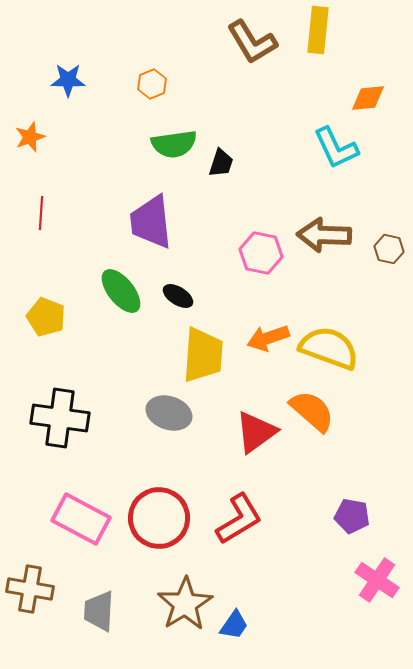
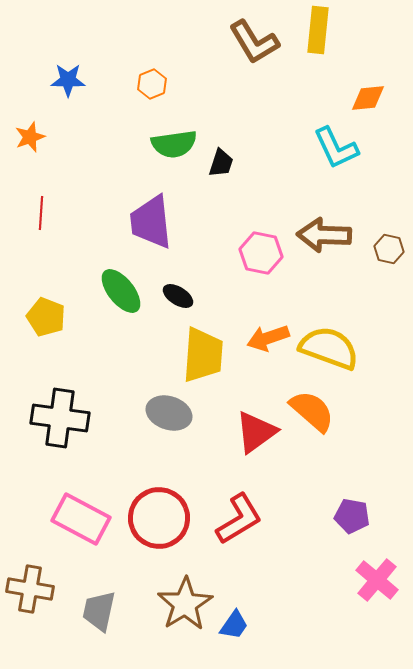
brown L-shape: moved 2 px right
pink cross: rotated 6 degrees clockwise
gray trapezoid: rotated 9 degrees clockwise
